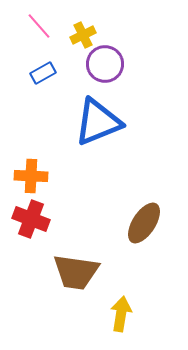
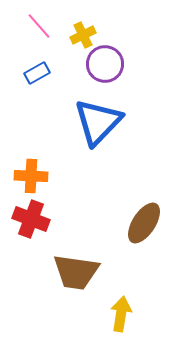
blue rectangle: moved 6 px left
blue triangle: rotated 24 degrees counterclockwise
